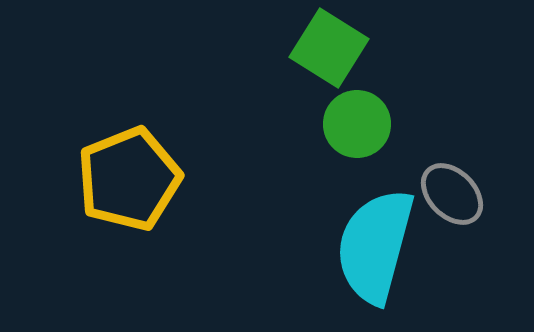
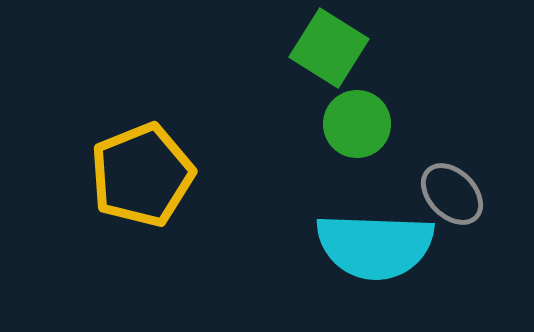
yellow pentagon: moved 13 px right, 4 px up
cyan semicircle: rotated 103 degrees counterclockwise
